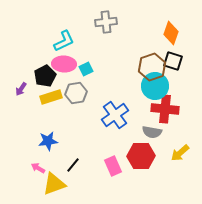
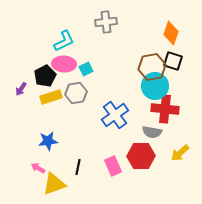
brown hexagon: rotated 8 degrees clockwise
black line: moved 5 px right, 2 px down; rotated 28 degrees counterclockwise
